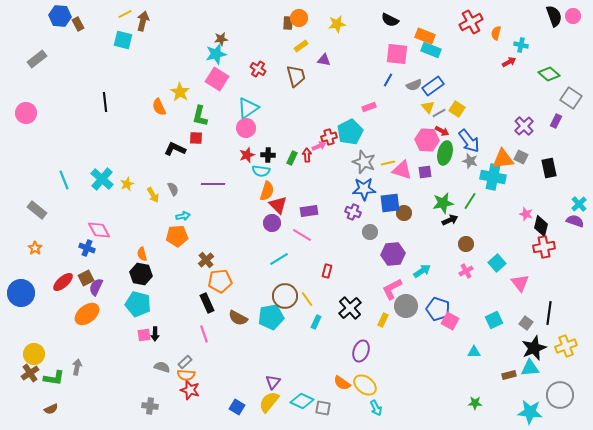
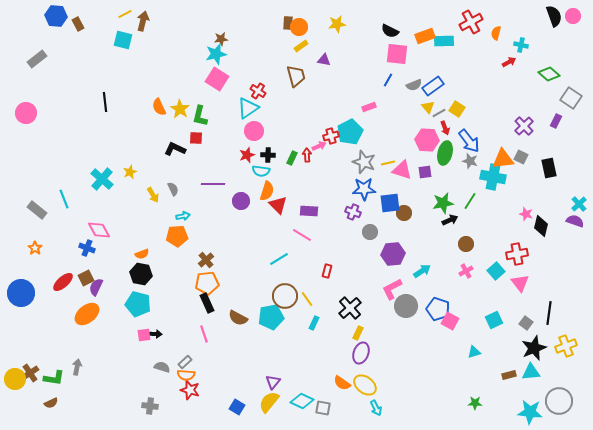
blue hexagon at (60, 16): moved 4 px left
orange circle at (299, 18): moved 9 px down
black semicircle at (390, 20): moved 11 px down
orange rectangle at (425, 36): rotated 42 degrees counterclockwise
cyan rectangle at (431, 50): moved 13 px right, 9 px up; rotated 24 degrees counterclockwise
red cross at (258, 69): moved 22 px down
yellow star at (180, 92): moved 17 px down
pink circle at (246, 128): moved 8 px right, 3 px down
red arrow at (442, 131): moved 3 px right, 3 px up; rotated 40 degrees clockwise
red cross at (329, 137): moved 2 px right, 1 px up
cyan line at (64, 180): moved 19 px down
yellow star at (127, 184): moved 3 px right, 12 px up
purple rectangle at (309, 211): rotated 12 degrees clockwise
purple circle at (272, 223): moved 31 px left, 22 px up
red cross at (544, 247): moved 27 px left, 7 px down
orange semicircle at (142, 254): rotated 96 degrees counterclockwise
cyan square at (497, 263): moved 1 px left, 8 px down
orange pentagon at (220, 281): moved 13 px left, 2 px down
yellow rectangle at (383, 320): moved 25 px left, 13 px down
cyan rectangle at (316, 322): moved 2 px left, 1 px down
black arrow at (155, 334): rotated 88 degrees counterclockwise
purple ellipse at (361, 351): moved 2 px down
cyan triangle at (474, 352): rotated 16 degrees counterclockwise
yellow circle at (34, 354): moved 19 px left, 25 px down
cyan triangle at (530, 368): moved 1 px right, 4 px down
gray circle at (560, 395): moved 1 px left, 6 px down
brown semicircle at (51, 409): moved 6 px up
